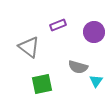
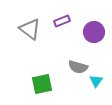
purple rectangle: moved 4 px right, 4 px up
gray triangle: moved 1 px right, 18 px up
